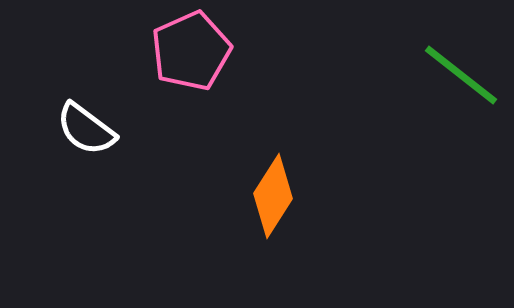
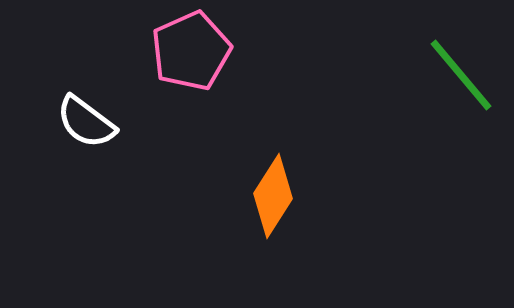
green line: rotated 12 degrees clockwise
white semicircle: moved 7 px up
